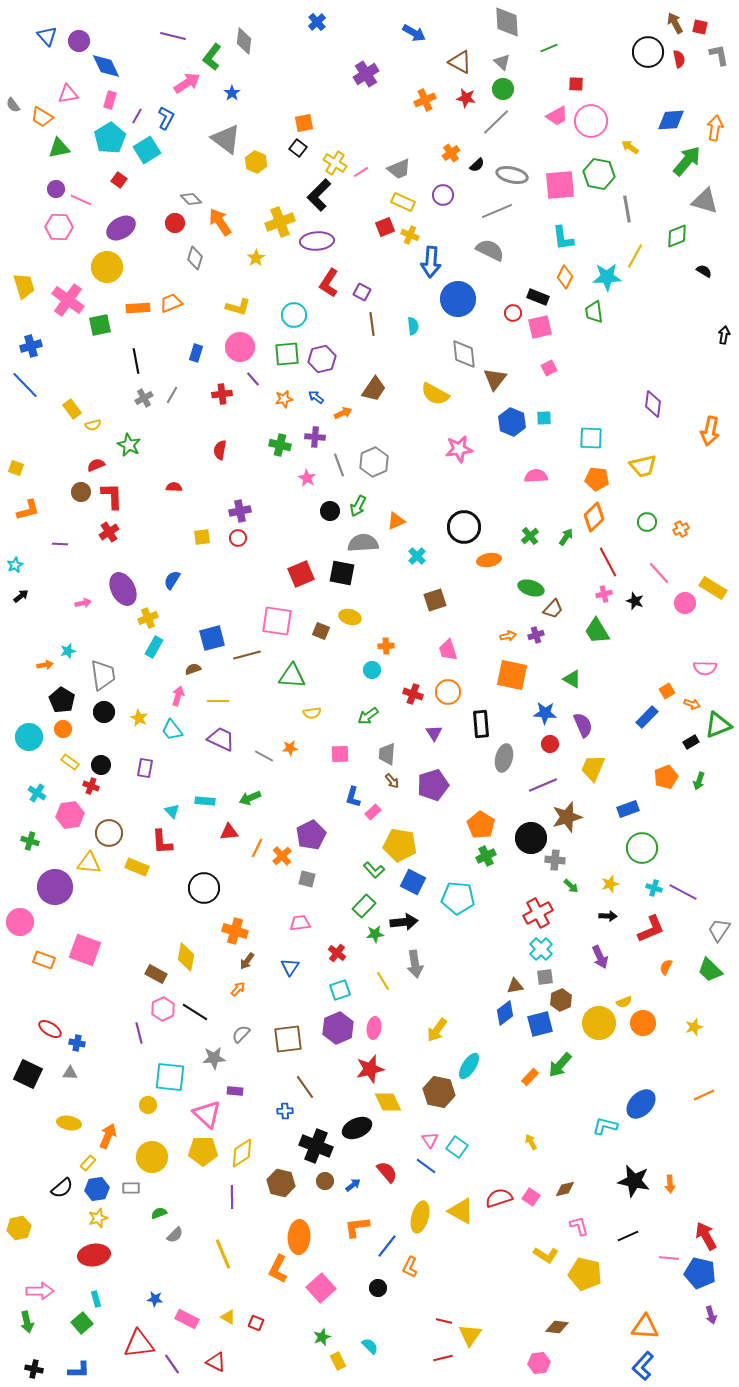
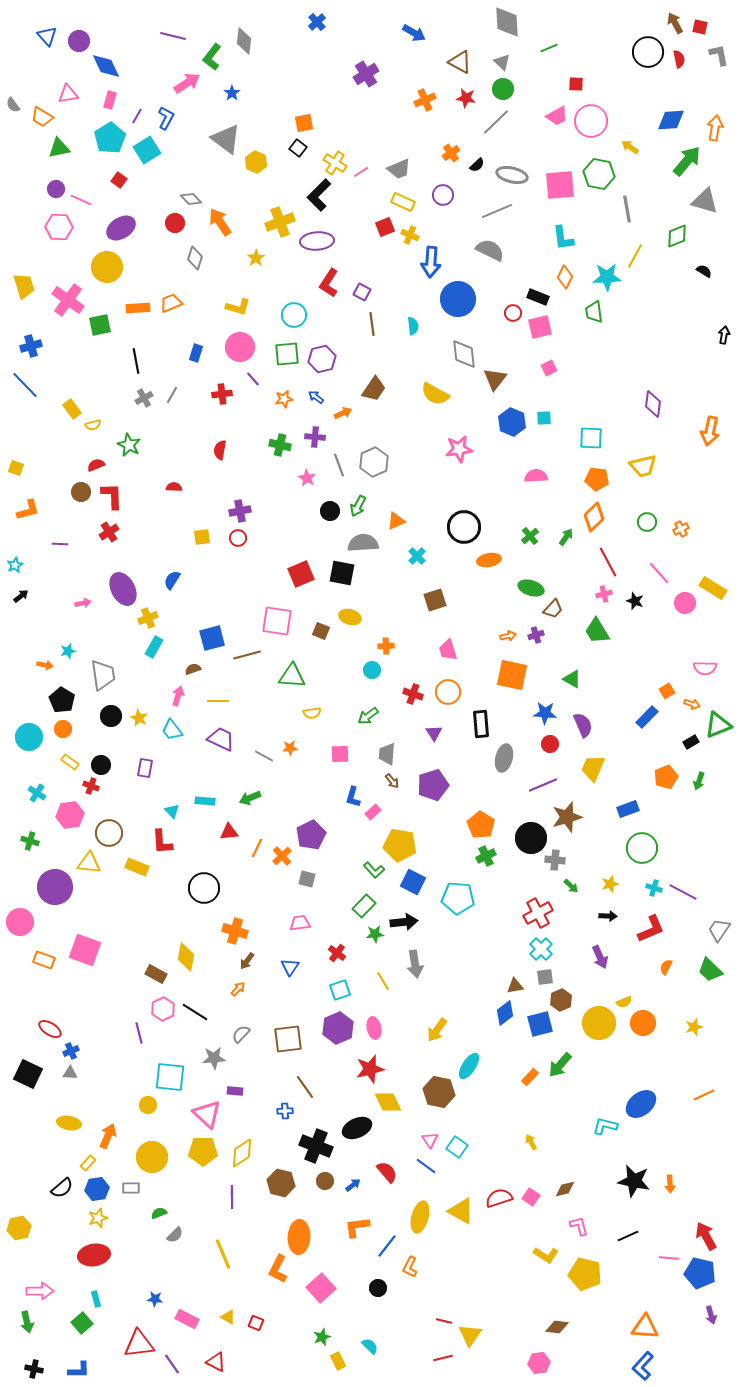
orange arrow at (45, 665): rotated 21 degrees clockwise
black circle at (104, 712): moved 7 px right, 4 px down
pink ellipse at (374, 1028): rotated 20 degrees counterclockwise
blue cross at (77, 1043): moved 6 px left, 8 px down; rotated 35 degrees counterclockwise
blue ellipse at (641, 1104): rotated 8 degrees clockwise
